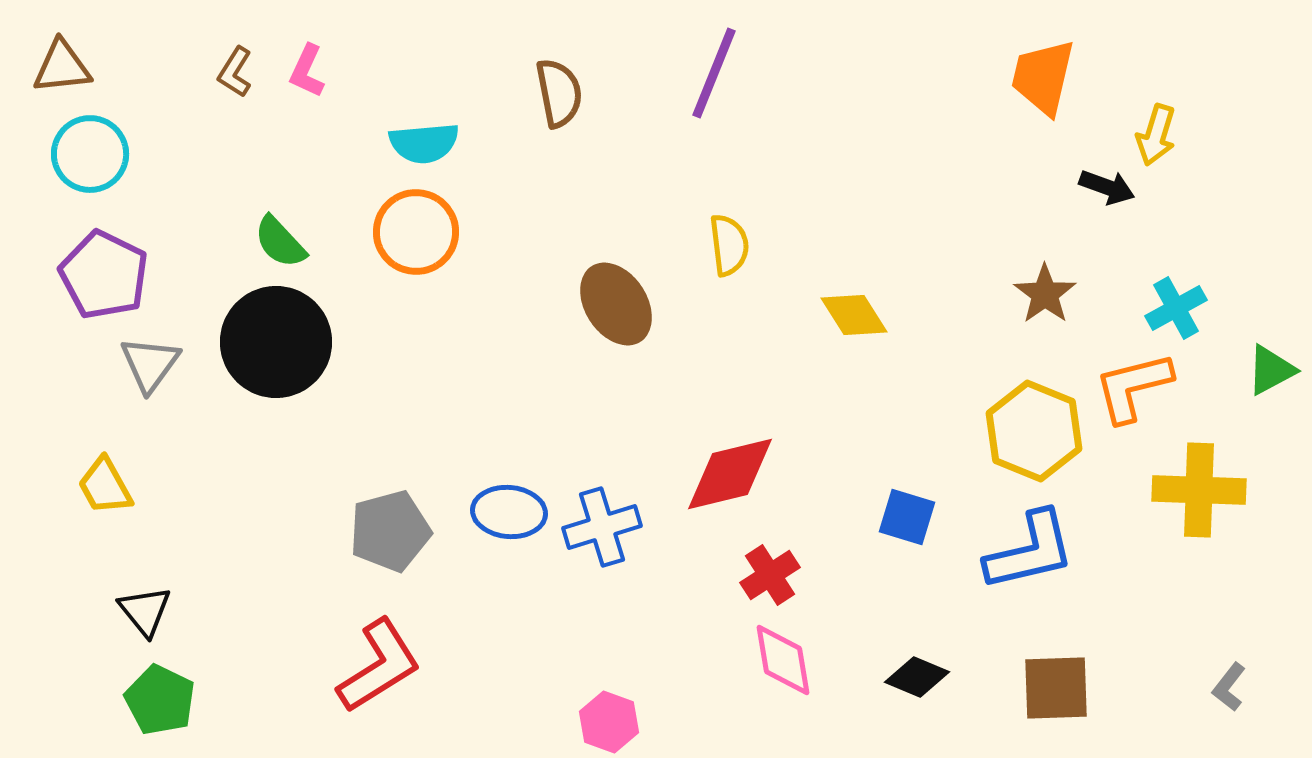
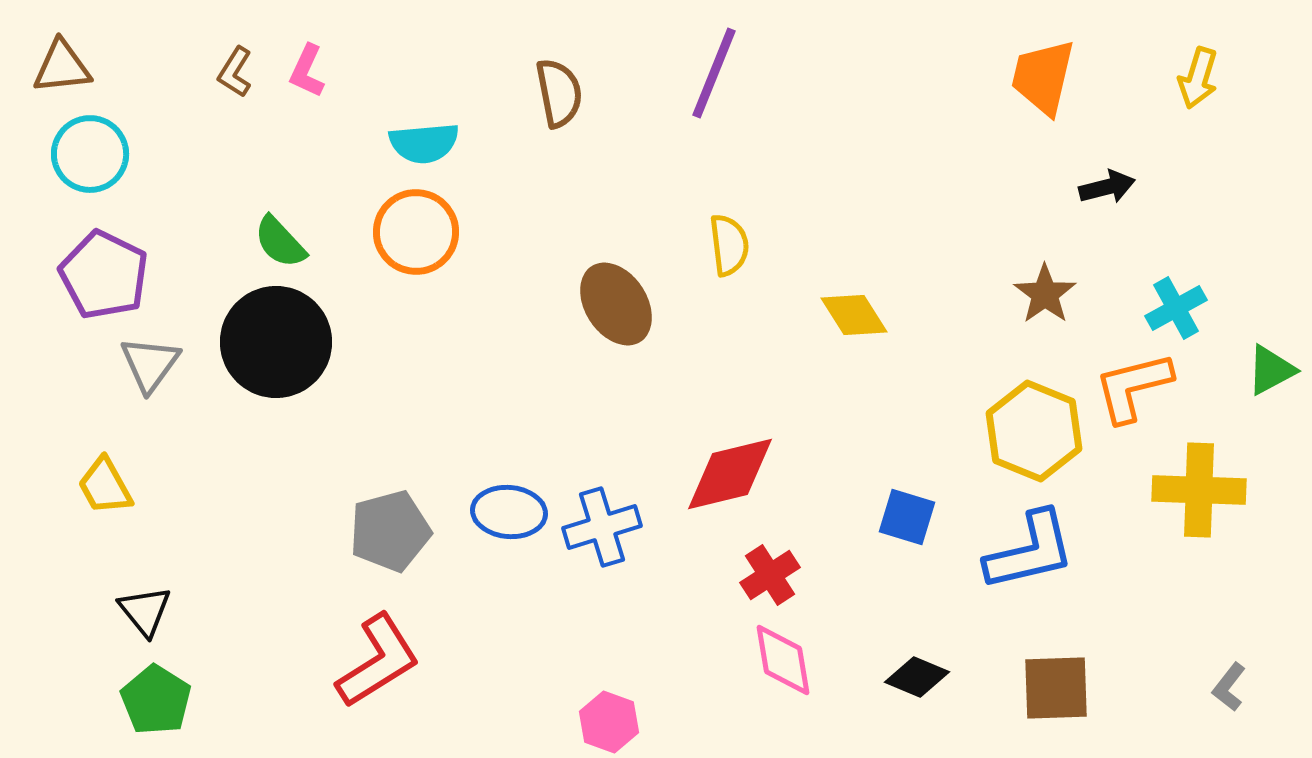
yellow arrow: moved 42 px right, 57 px up
black arrow: rotated 34 degrees counterclockwise
red L-shape: moved 1 px left, 5 px up
green pentagon: moved 4 px left; rotated 6 degrees clockwise
